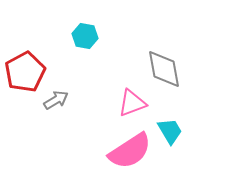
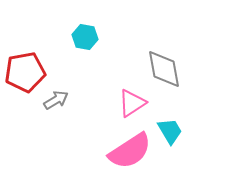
cyan hexagon: moved 1 px down
red pentagon: rotated 18 degrees clockwise
pink triangle: rotated 12 degrees counterclockwise
